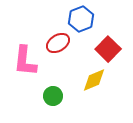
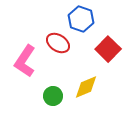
blue hexagon: rotated 20 degrees counterclockwise
red ellipse: rotated 65 degrees clockwise
pink L-shape: rotated 28 degrees clockwise
yellow diamond: moved 8 px left, 7 px down
